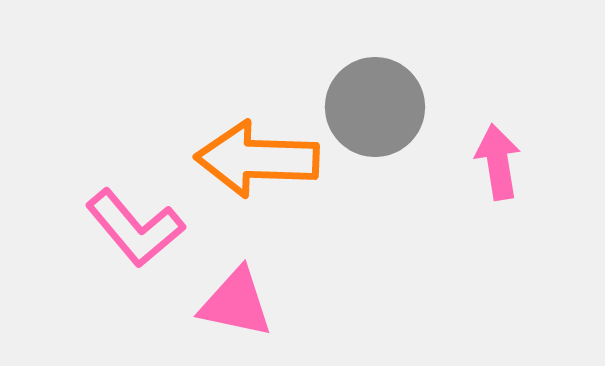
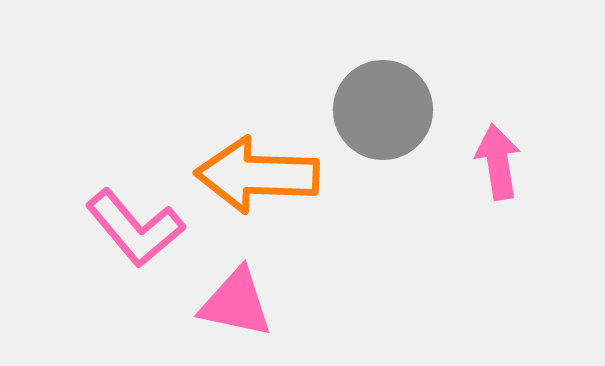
gray circle: moved 8 px right, 3 px down
orange arrow: moved 16 px down
